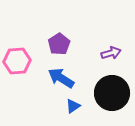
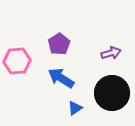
blue triangle: moved 2 px right, 2 px down
